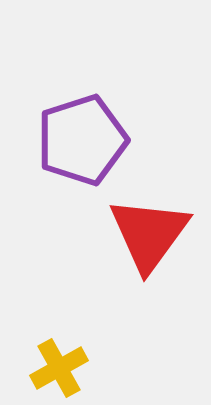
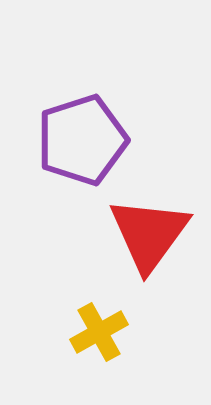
yellow cross: moved 40 px right, 36 px up
